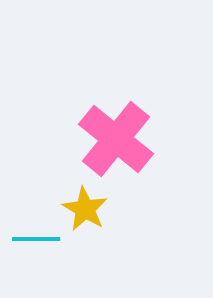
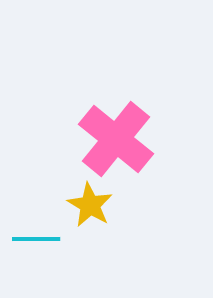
yellow star: moved 5 px right, 4 px up
